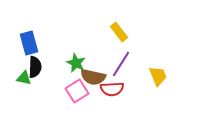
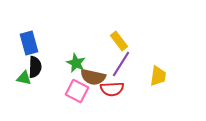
yellow rectangle: moved 9 px down
yellow trapezoid: rotated 30 degrees clockwise
pink square: rotated 30 degrees counterclockwise
